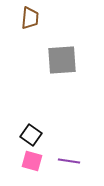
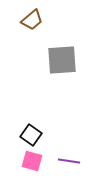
brown trapezoid: moved 2 px right, 2 px down; rotated 45 degrees clockwise
